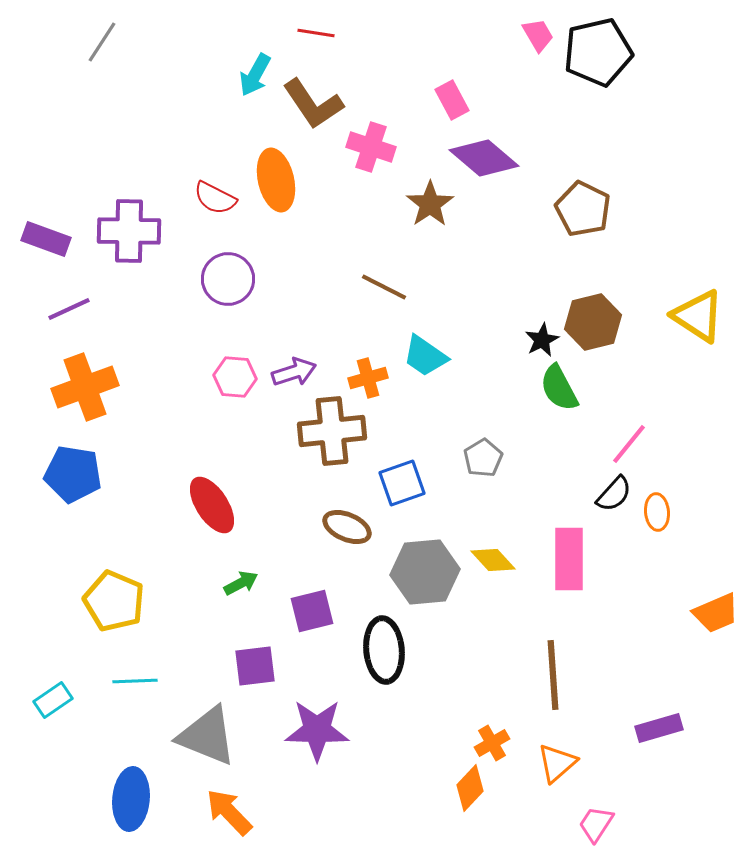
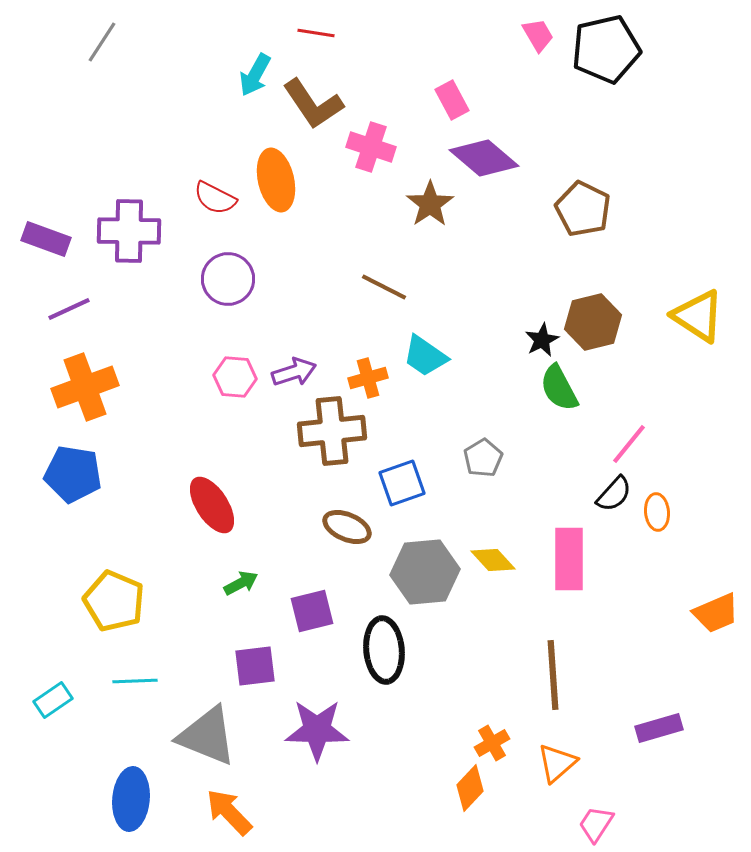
black pentagon at (598, 52): moved 8 px right, 3 px up
